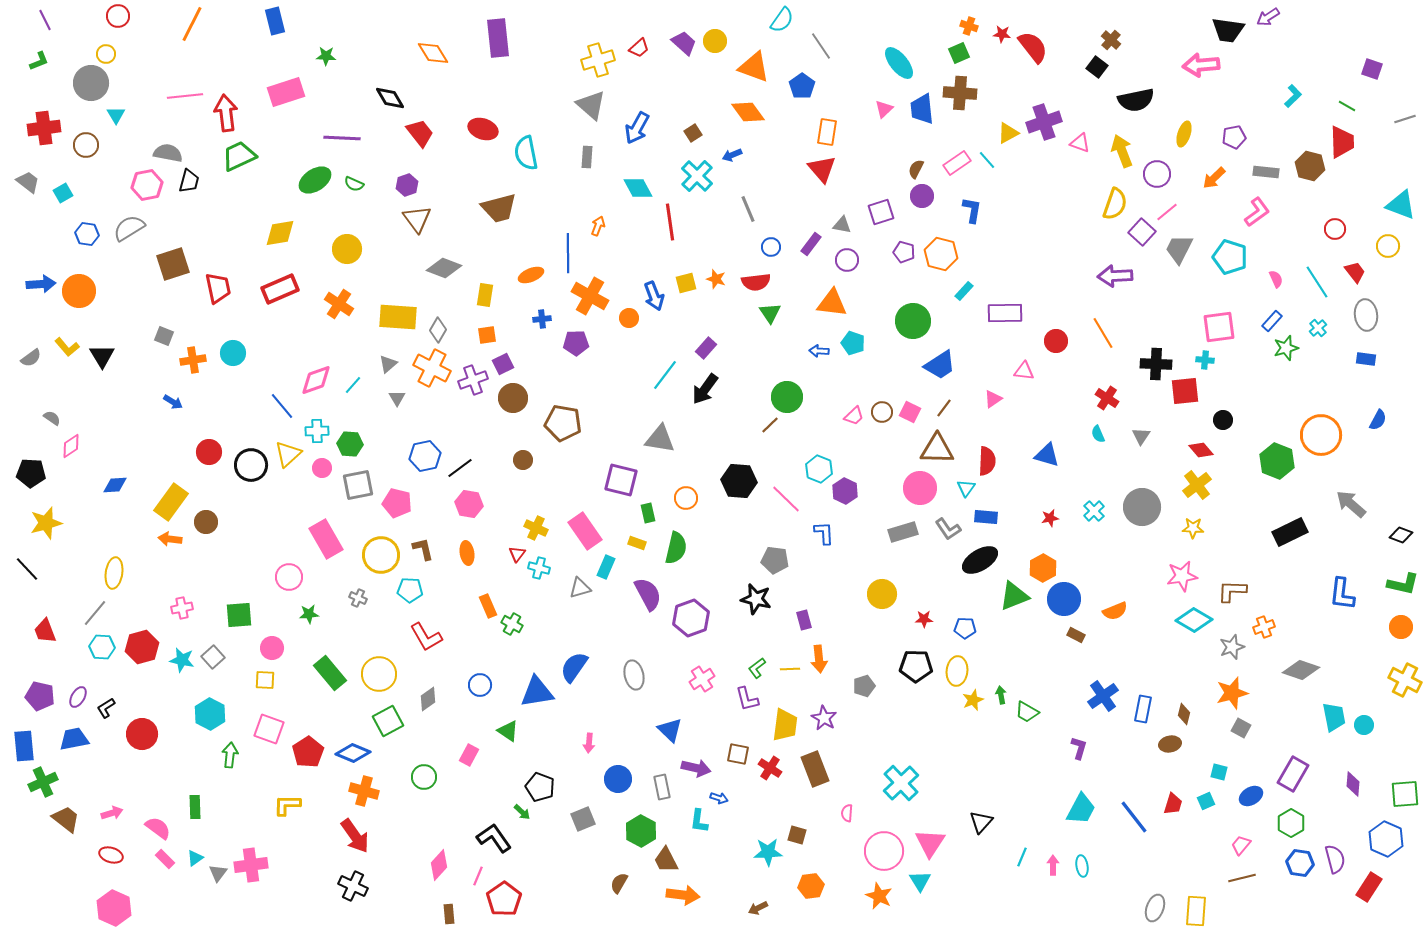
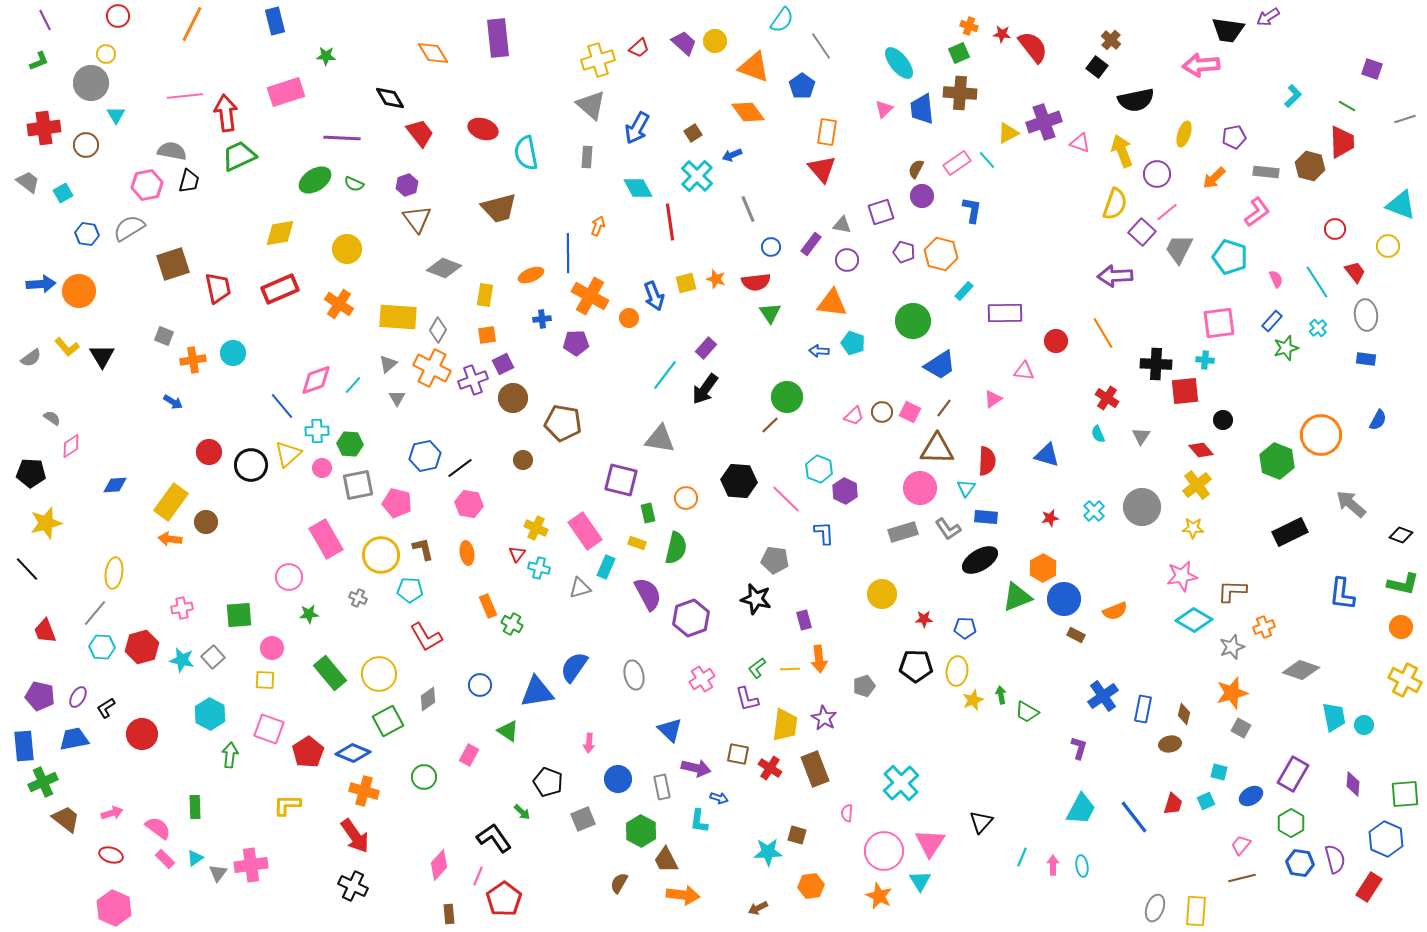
gray semicircle at (168, 153): moved 4 px right, 2 px up
pink square at (1219, 327): moved 4 px up
green triangle at (1014, 596): moved 3 px right, 1 px down
black pentagon at (540, 787): moved 8 px right, 5 px up
